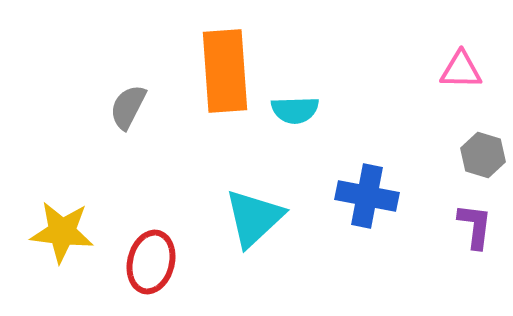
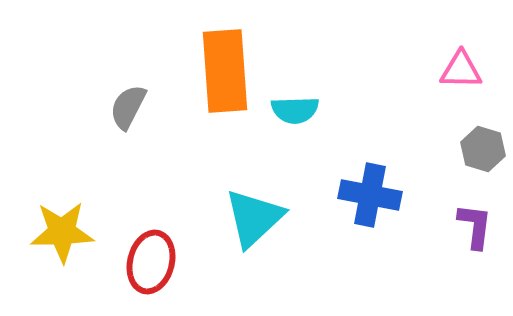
gray hexagon: moved 6 px up
blue cross: moved 3 px right, 1 px up
yellow star: rotated 8 degrees counterclockwise
